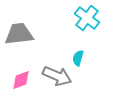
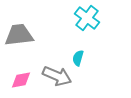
gray trapezoid: moved 1 px down
pink diamond: rotated 10 degrees clockwise
